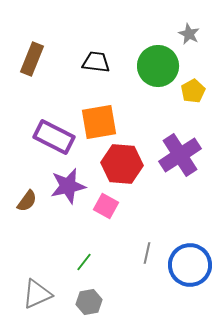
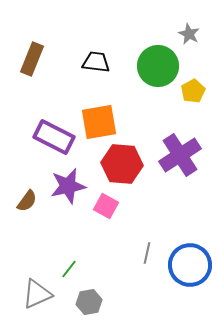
green line: moved 15 px left, 7 px down
